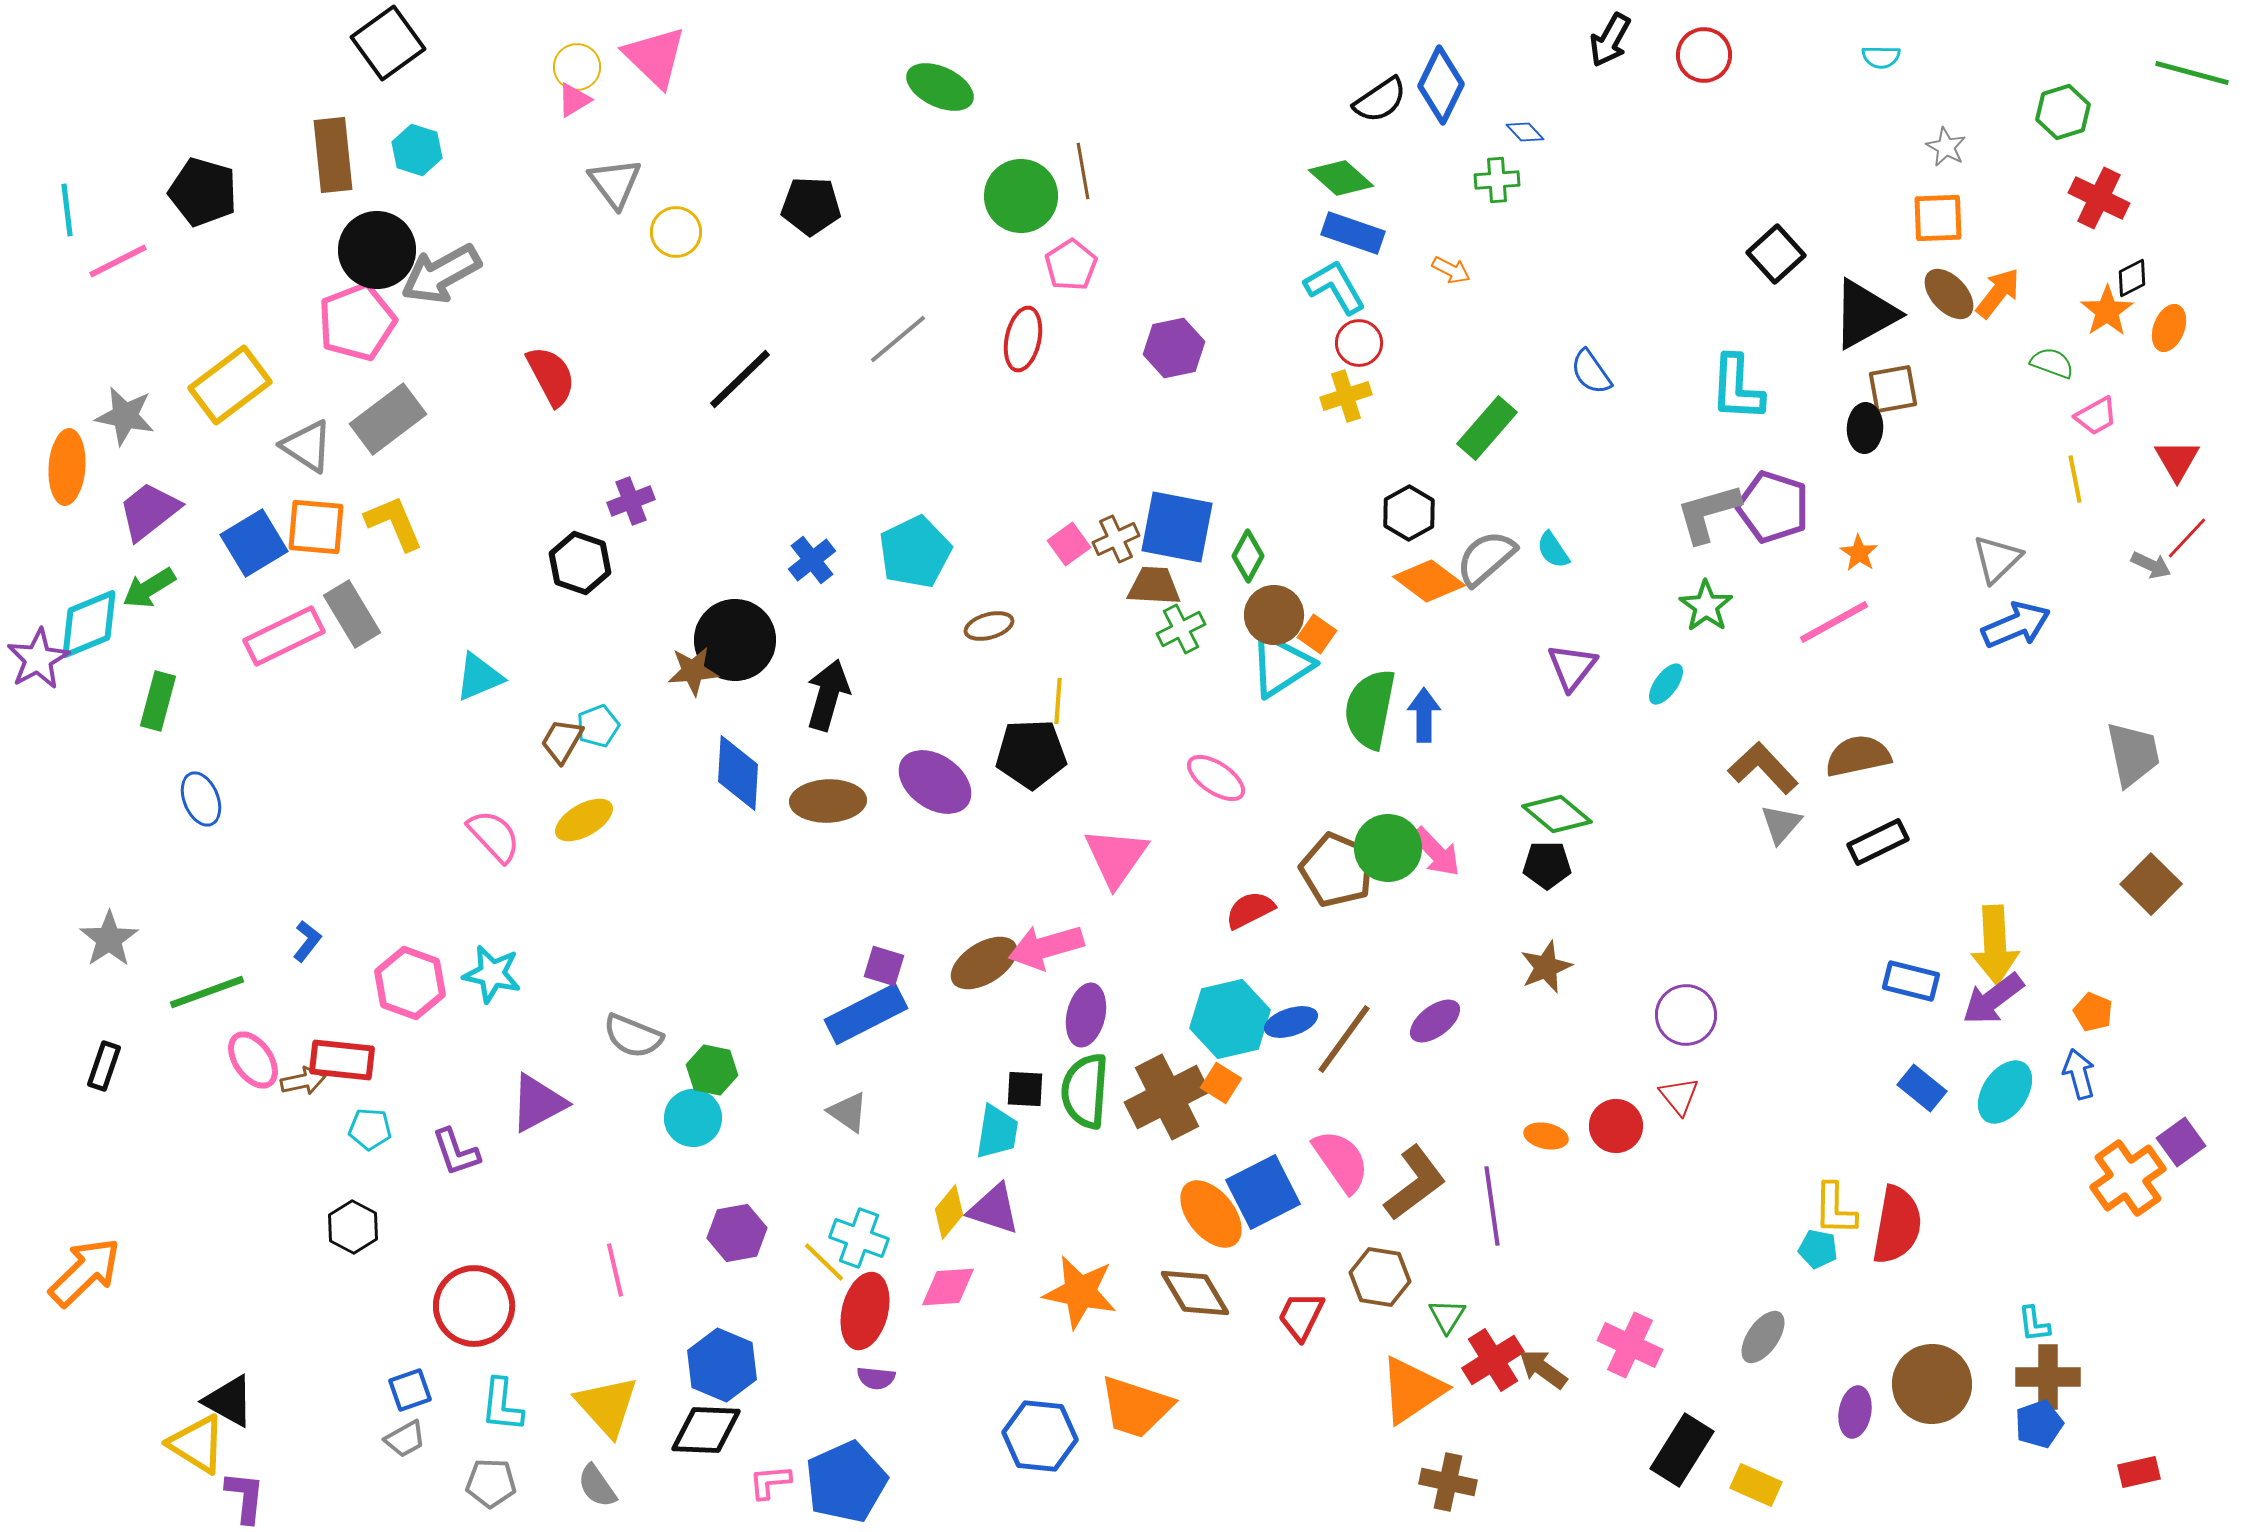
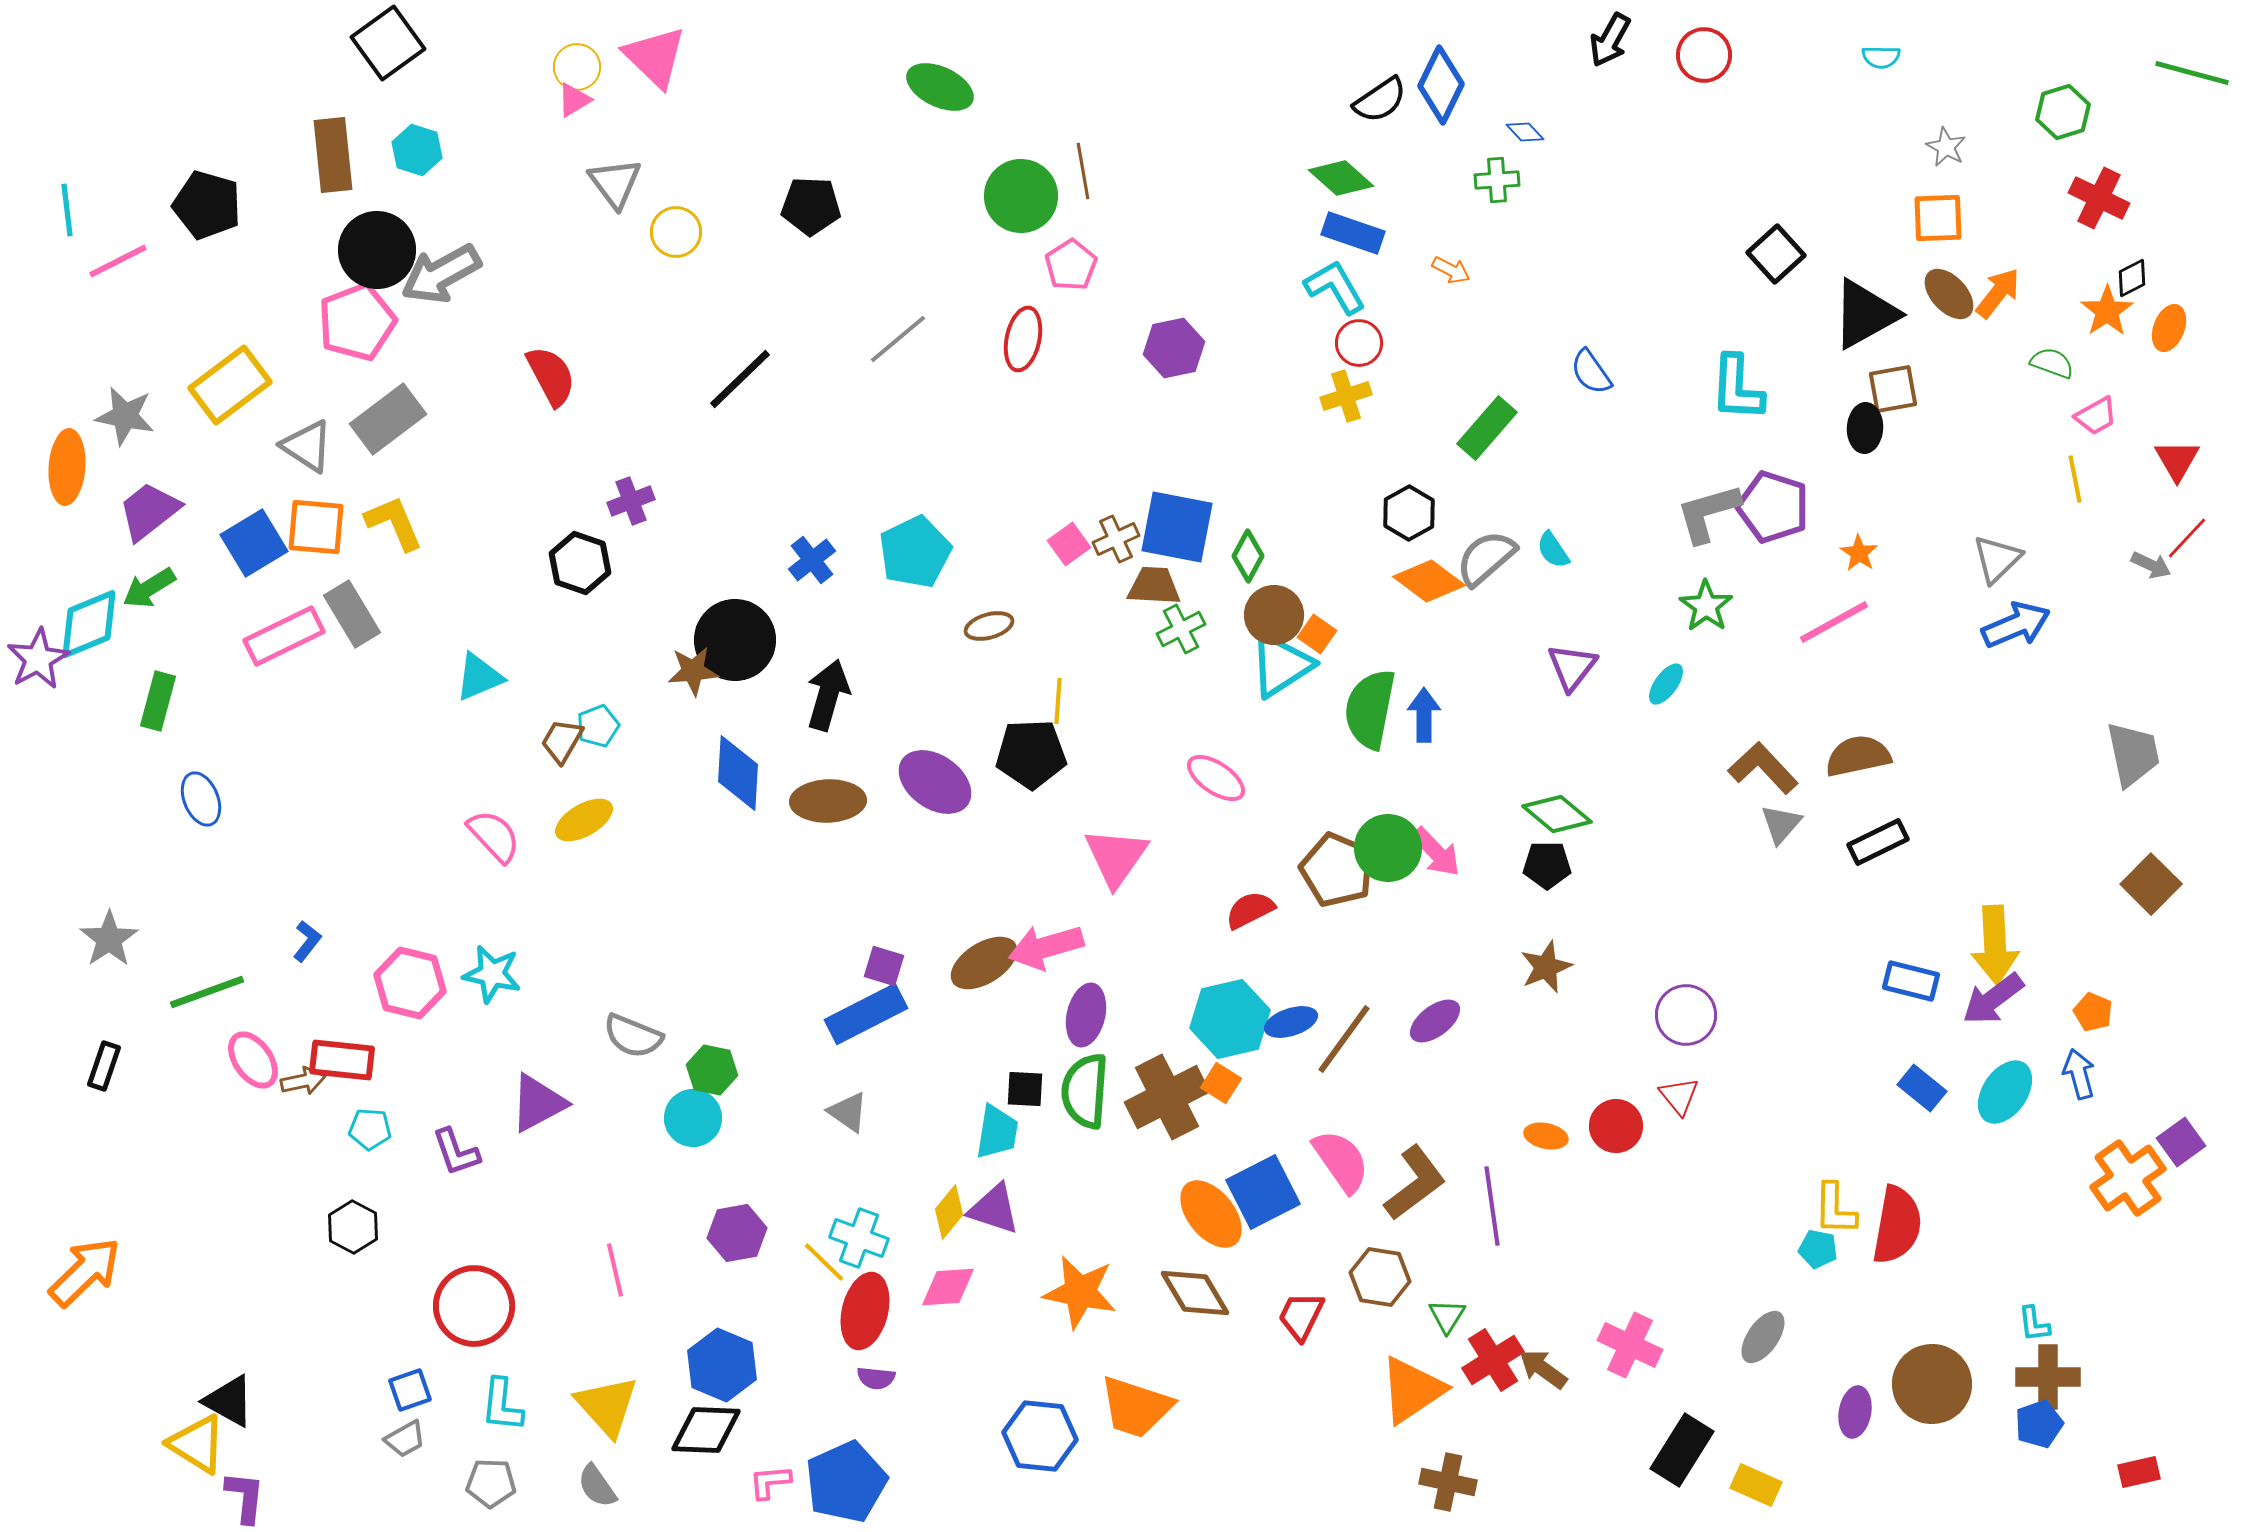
black pentagon at (203, 192): moved 4 px right, 13 px down
pink hexagon at (410, 983): rotated 6 degrees counterclockwise
